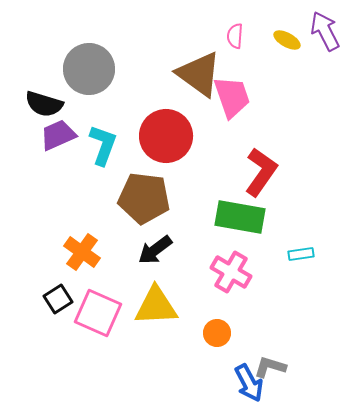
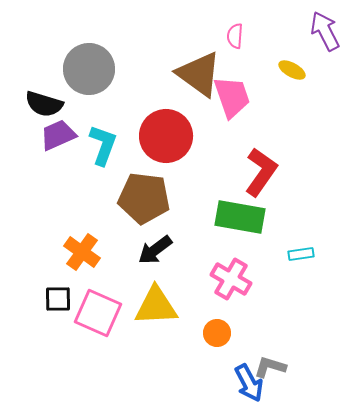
yellow ellipse: moved 5 px right, 30 px down
pink cross: moved 7 px down
black square: rotated 32 degrees clockwise
